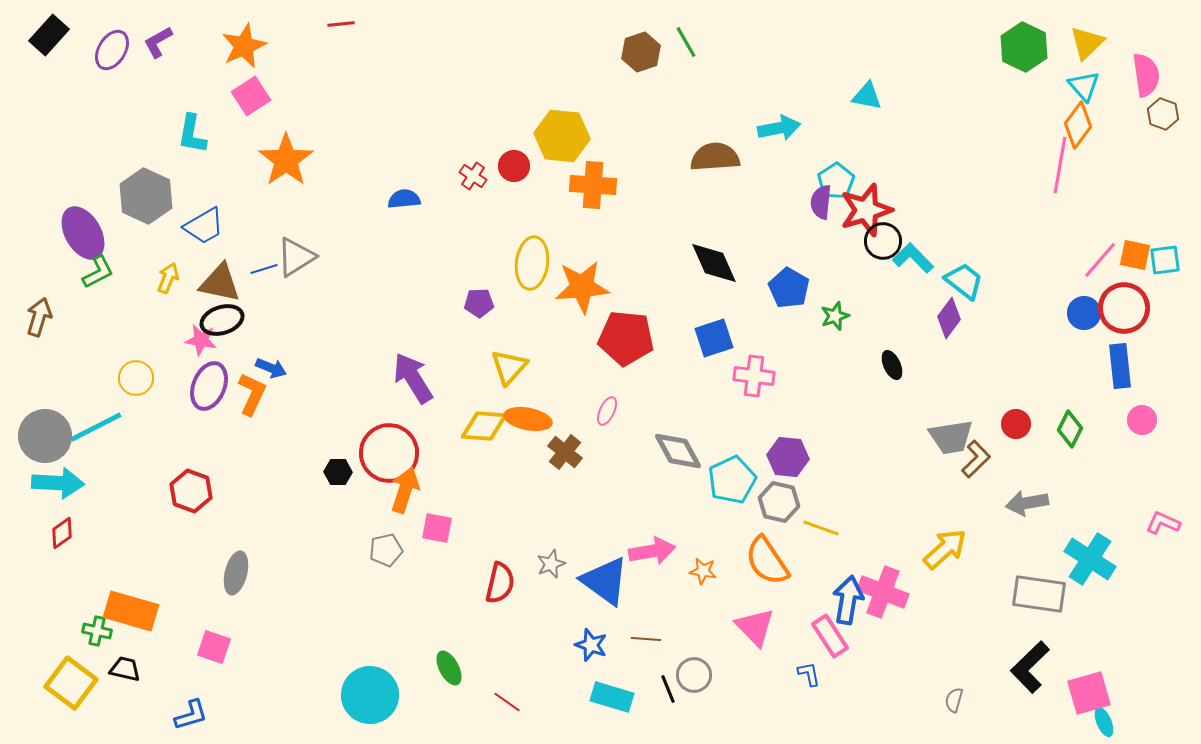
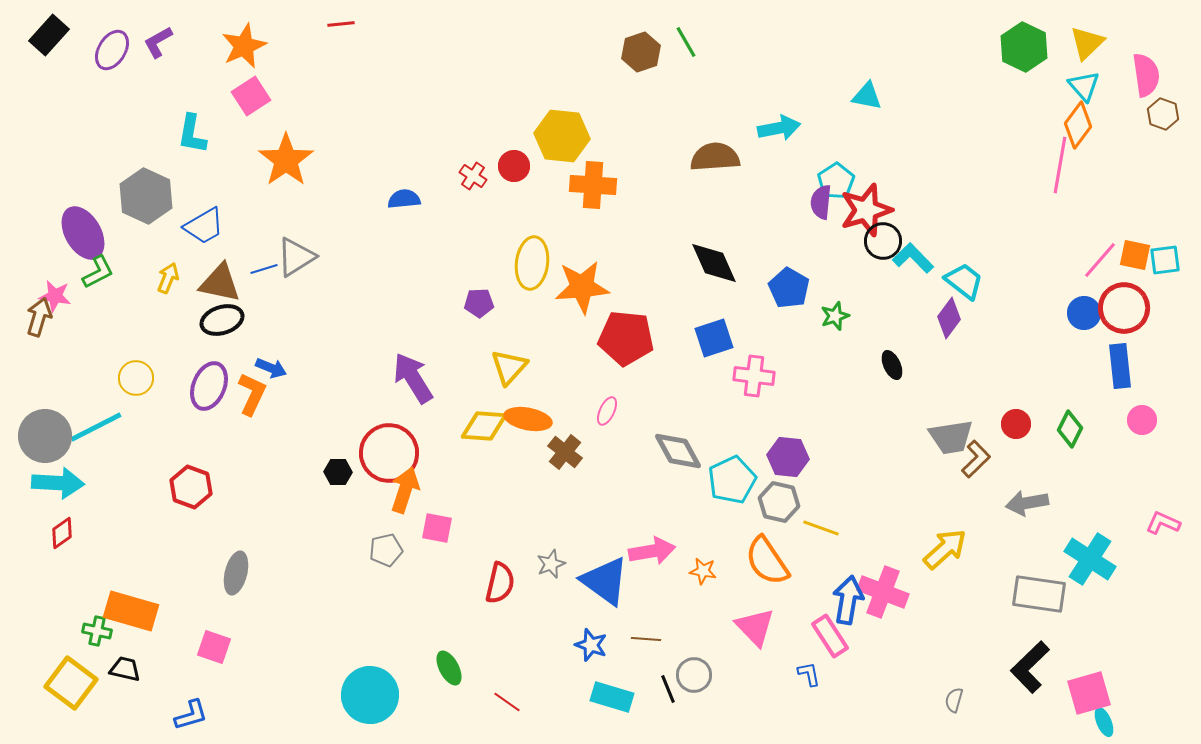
pink star at (201, 340): moved 146 px left, 44 px up
red hexagon at (191, 491): moved 4 px up
